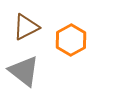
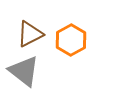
brown triangle: moved 4 px right, 7 px down
